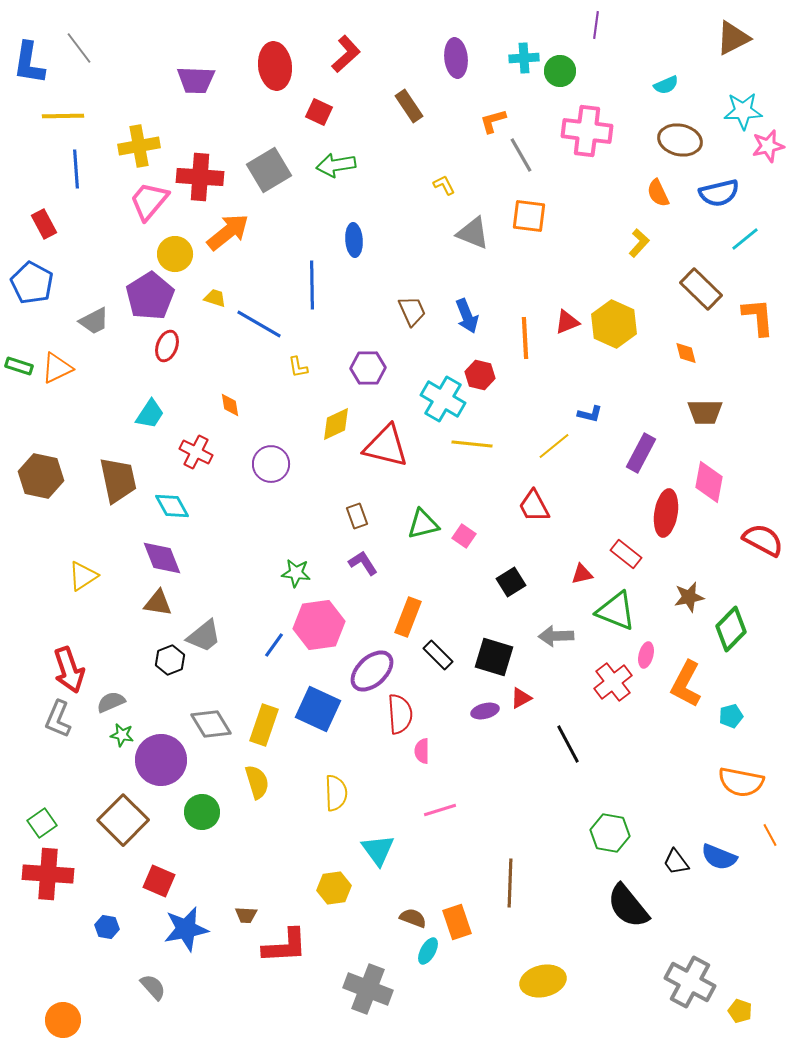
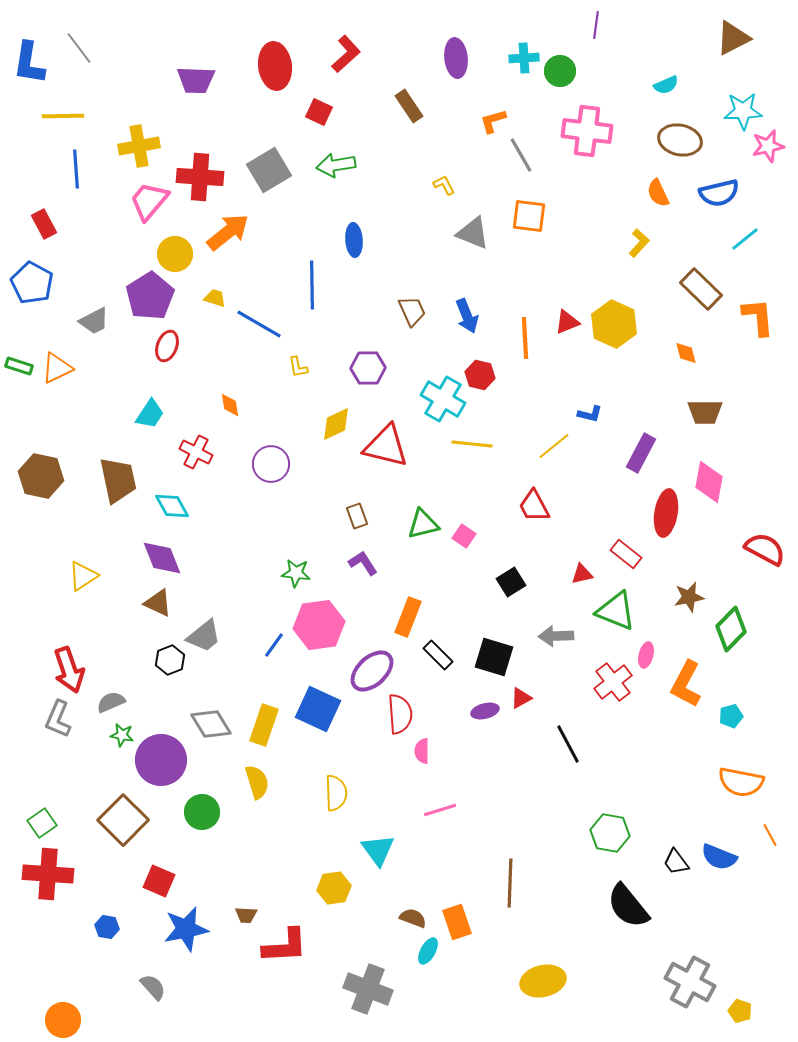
red semicircle at (763, 540): moved 2 px right, 9 px down
brown triangle at (158, 603): rotated 16 degrees clockwise
